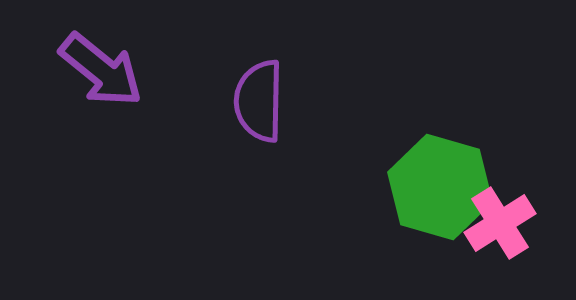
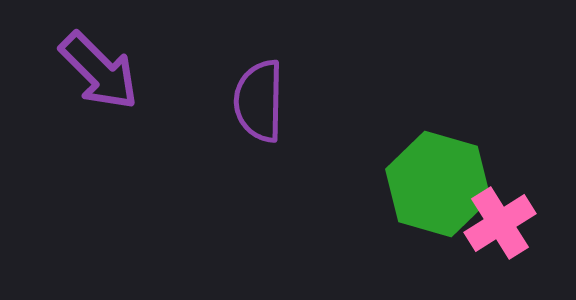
purple arrow: moved 2 px left, 1 px down; rotated 6 degrees clockwise
green hexagon: moved 2 px left, 3 px up
